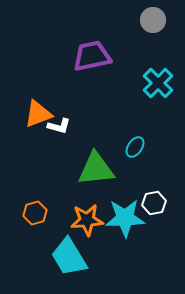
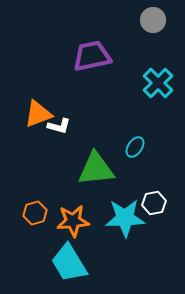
orange star: moved 14 px left, 1 px down
cyan trapezoid: moved 6 px down
